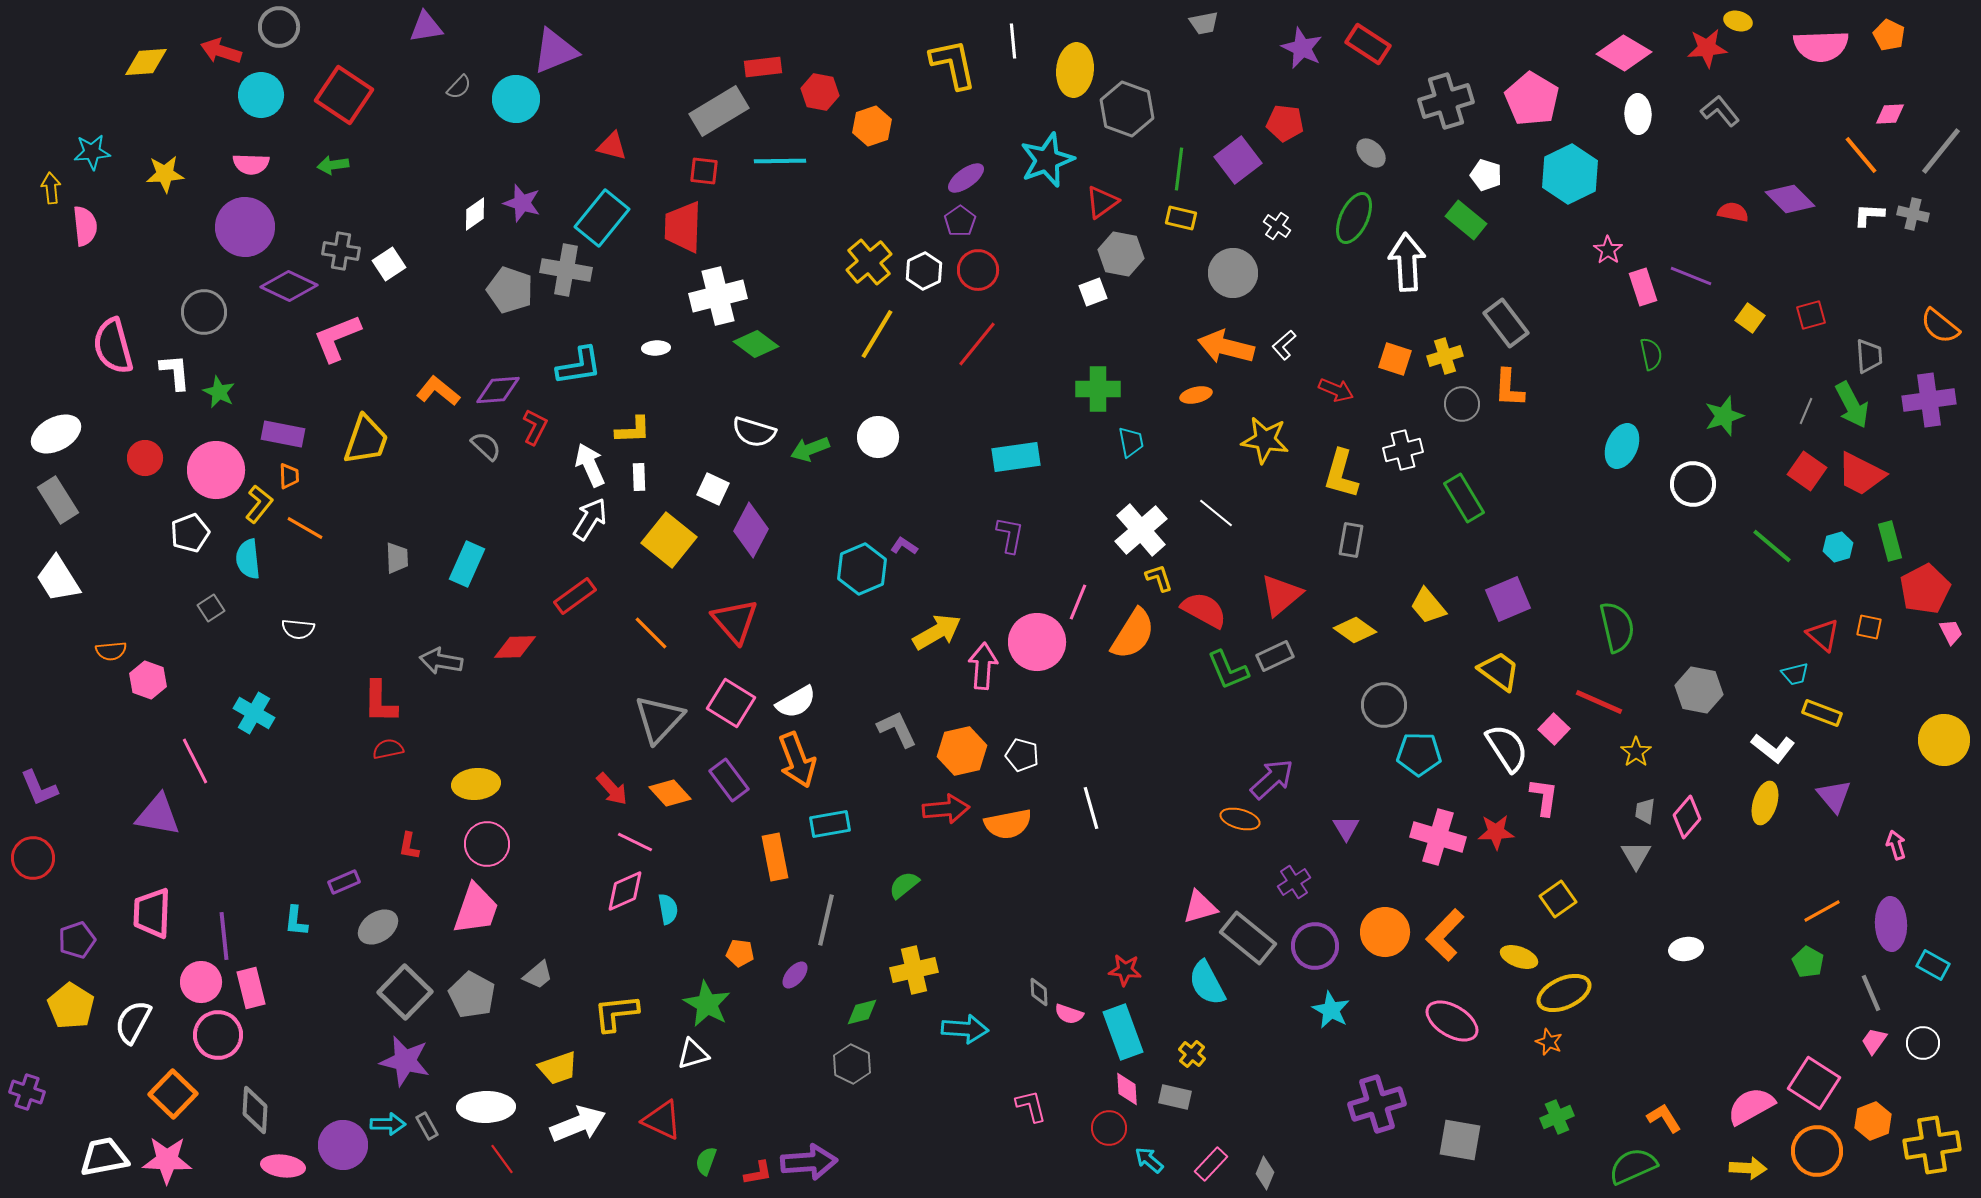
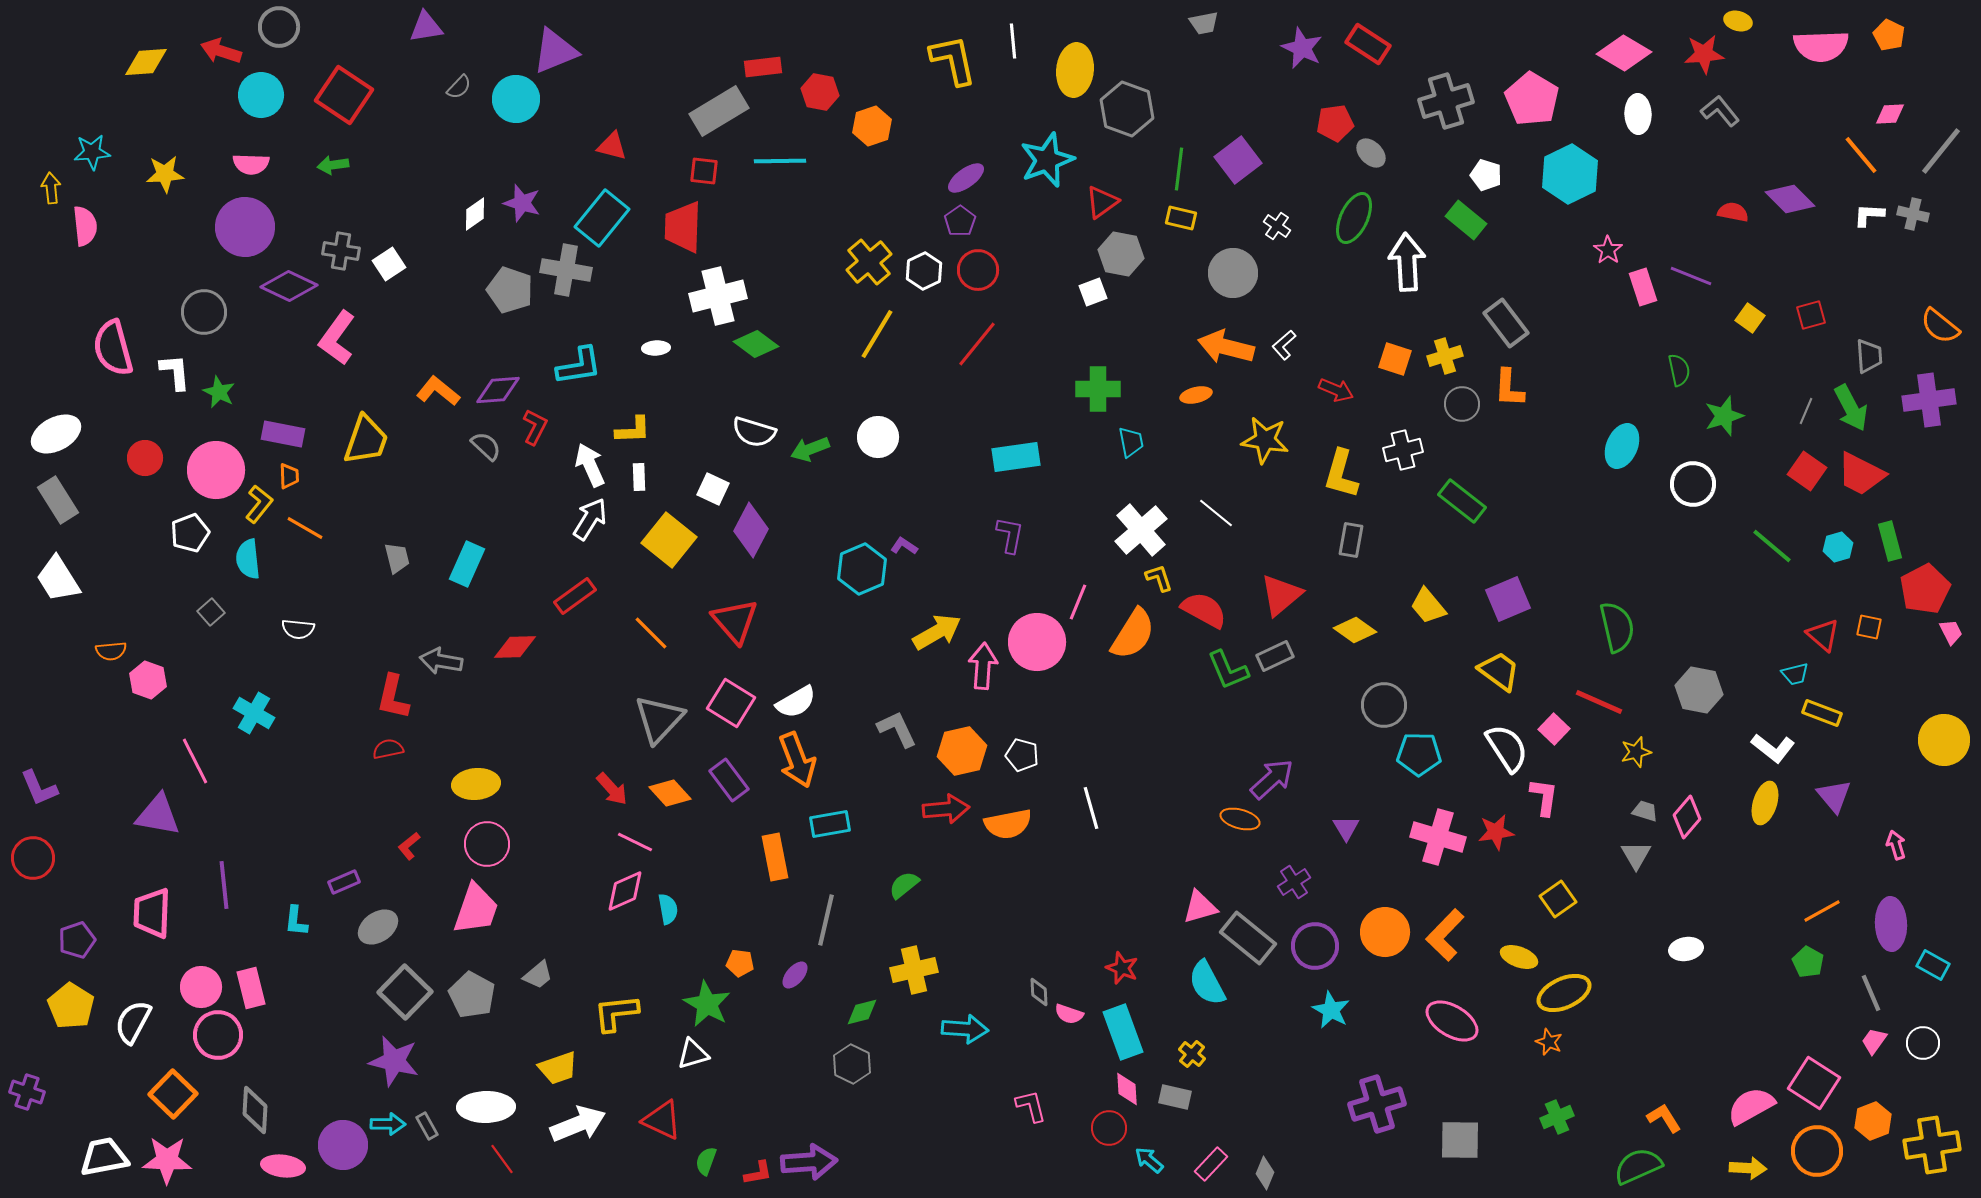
red star at (1707, 48): moved 3 px left, 6 px down
yellow L-shape at (953, 64): moved 4 px up
red pentagon at (1285, 123): moved 50 px right; rotated 15 degrees counterclockwise
pink L-shape at (337, 338): rotated 32 degrees counterclockwise
pink semicircle at (113, 346): moved 2 px down
green semicircle at (1651, 354): moved 28 px right, 16 px down
green arrow at (1852, 405): moved 1 px left, 3 px down
green rectangle at (1464, 498): moved 2 px left, 3 px down; rotated 21 degrees counterclockwise
gray trapezoid at (397, 558): rotated 12 degrees counterclockwise
gray square at (211, 608): moved 4 px down; rotated 8 degrees counterclockwise
red L-shape at (380, 702): moved 13 px right, 5 px up; rotated 12 degrees clockwise
yellow star at (1636, 752): rotated 20 degrees clockwise
gray trapezoid at (1645, 811): rotated 100 degrees clockwise
red star at (1496, 832): rotated 6 degrees counterclockwise
red L-shape at (409, 846): rotated 40 degrees clockwise
purple line at (224, 936): moved 51 px up
orange pentagon at (740, 953): moved 10 px down
red star at (1125, 970): moved 3 px left, 2 px up; rotated 16 degrees clockwise
pink circle at (201, 982): moved 5 px down
purple star at (405, 1061): moved 11 px left
gray square at (1460, 1140): rotated 9 degrees counterclockwise
green semicircle at (1633, 1166): moved 5 px right
